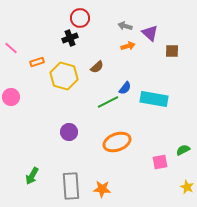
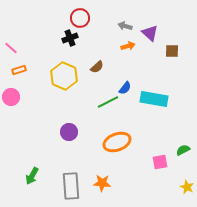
orange rectangle: moved 18 px left, 8 px down
yellow hexagon: rotated 8 degrees clockwise
orange star: moved 6 px up
